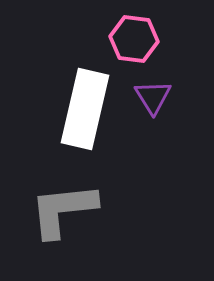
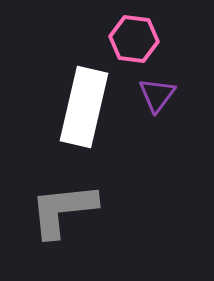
purple triangle: moved 4 px right, 2 px up; rotated 9 degrees clockwise
white rectangle: moved 1 px left, 2 px up
